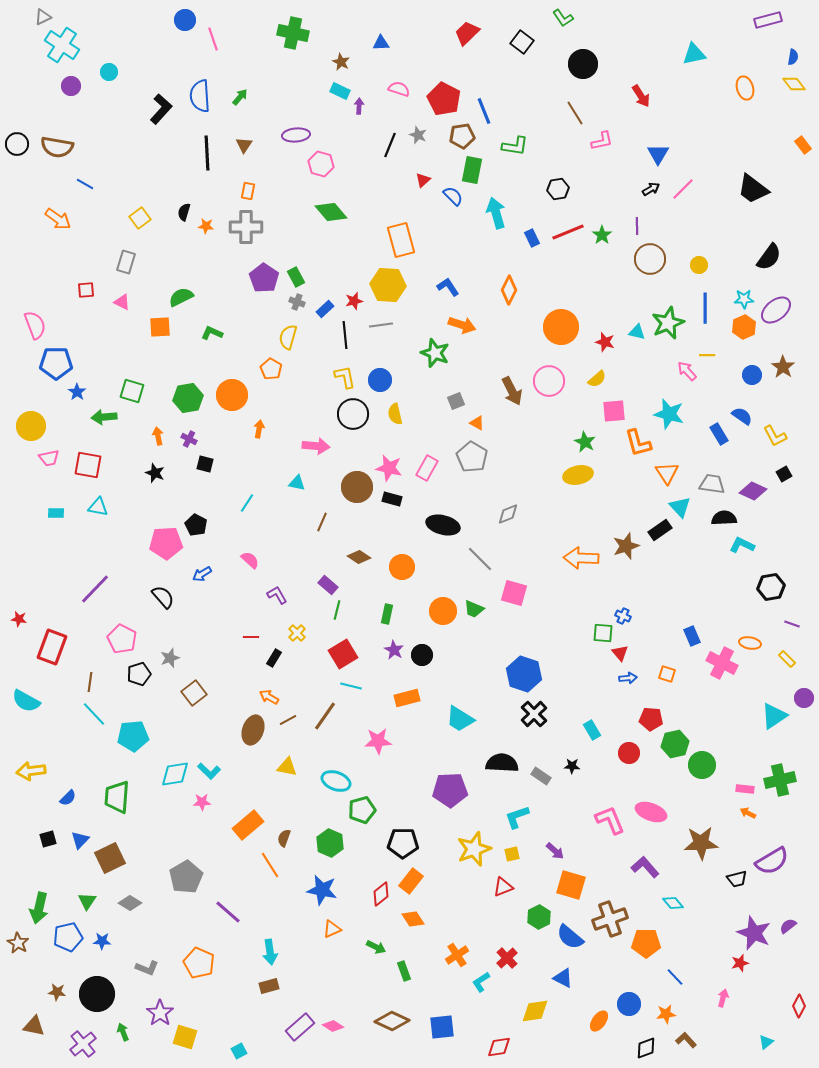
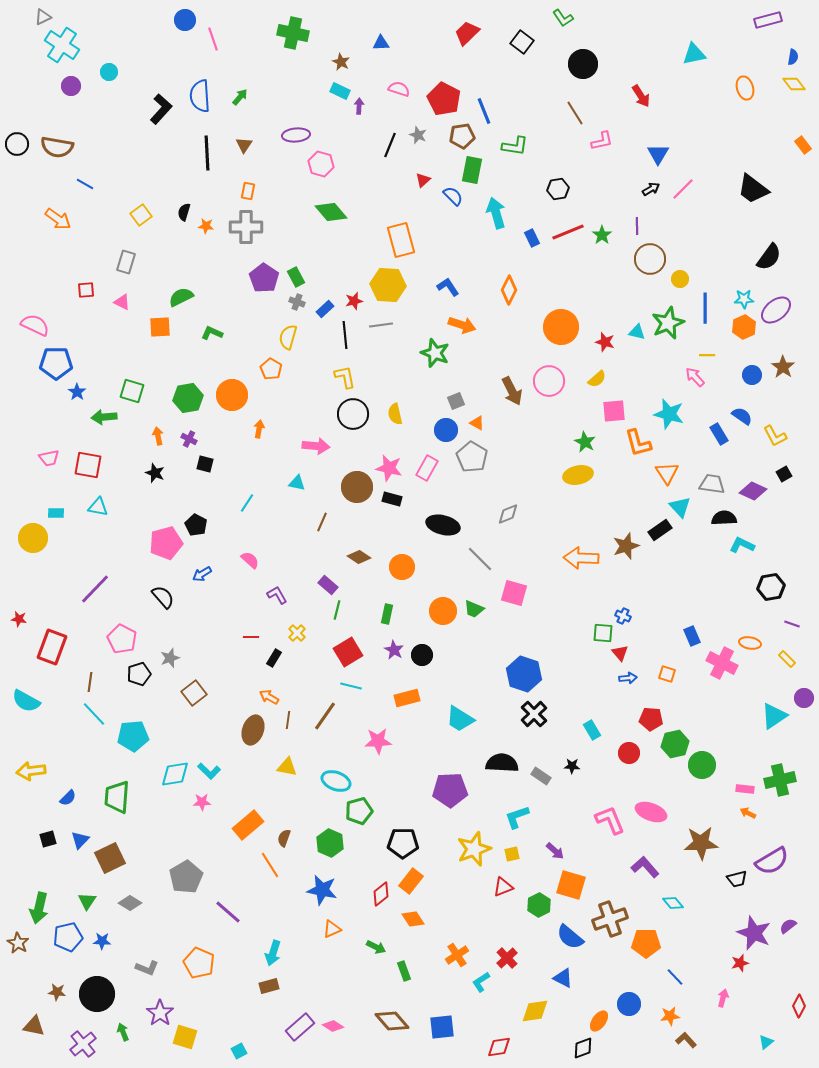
yellow square at (140, 218): moved 1 px right, 3 px up
yellow circle at (699, 265): moved 19 px left, 14 px down
pink semicircle at (35, 325): rotated 44 degrees counterclockwise
pink arrow at (687, 371): moved 8 px right, 6 px down
blue circle at (380, 380): moved 66 px right, 50 px down
yellow circle at (31, 426): moved 2 px right, 112 px down
pink pentagon at (166, 543): rotated 12 degrees counterclockwise
red square at (343, 654): moved 5 px right, 2 px up
brown line at (288, 720): rotated 54 degrees counterclockwise
green pentagon at (362, 810): moved 3 px left, 1 px down
green hexagon at (539, 917): moved 12 px up
cyan arrow at (270, 952): moved 3 px right, 1 px down; rotated 25 degrees clockwise
orange star at (666, 1014): moved 4 px right, 2 px down
brown diamond at (392, 1021): rotated 24 degrees clockwise
black diamond at (646, 1048): moved 63 px left
